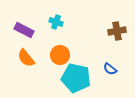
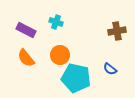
purple rectangle: moved 2 px right
